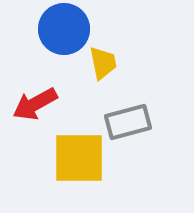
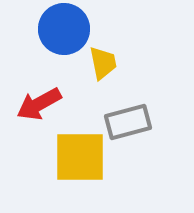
red arrow: moved 4 px right
yellow square: moved 1 px right, 1 px up
